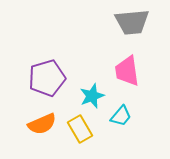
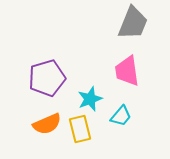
gray trapezoid: moved 1 px right, 1 px down; rotated 63 degrees counterclockwise
cyan star: moved 2 px left, 3 px down
orange semicircle: moved 5 px right
yellow rectangle: rotated 16 degrees clockwise
